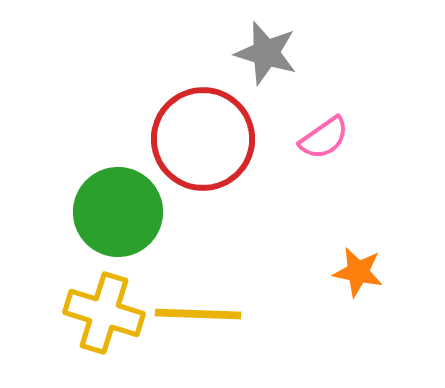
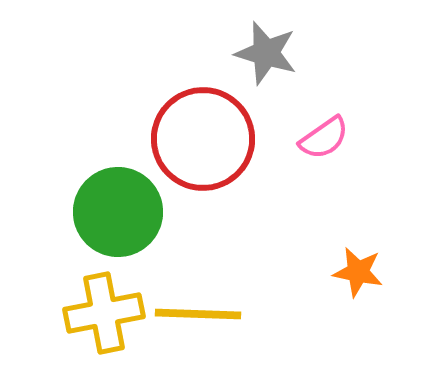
yellow cross: rotated 28 degrees counterclockwise
